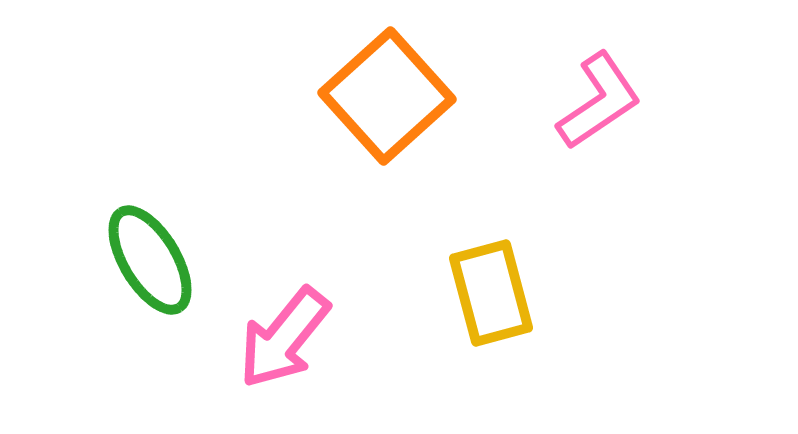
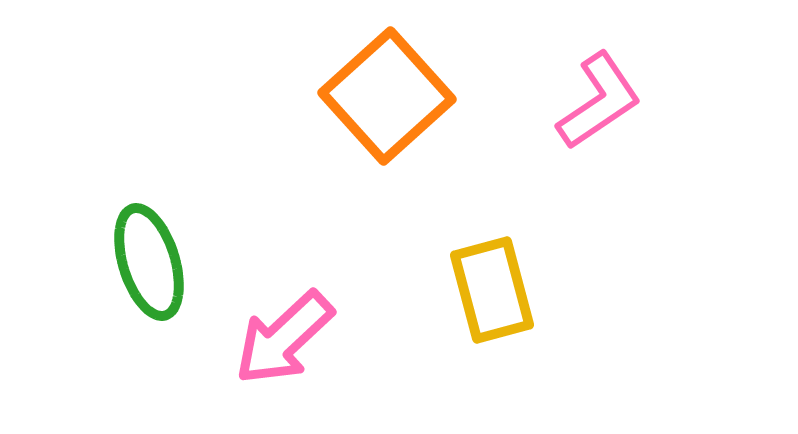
green ellipse: moved 1 px left, 2 px down; rotated 14 degrees clockwise
yellow rectangle: moved 1 px right, 3 px up
pink arrow: rotated 8 degrees clockwise
